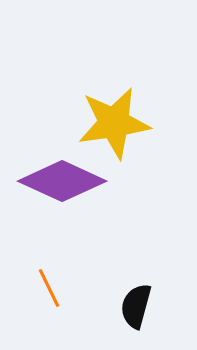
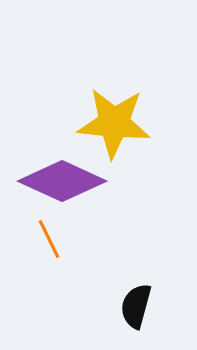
yellow star: rotated 14 degrees clockwise
orange line: moved 49 px up
